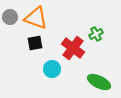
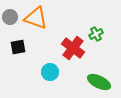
black square: moved 17 px left, 4 px down
cyan circle: moved 2 px left, 3 px down
